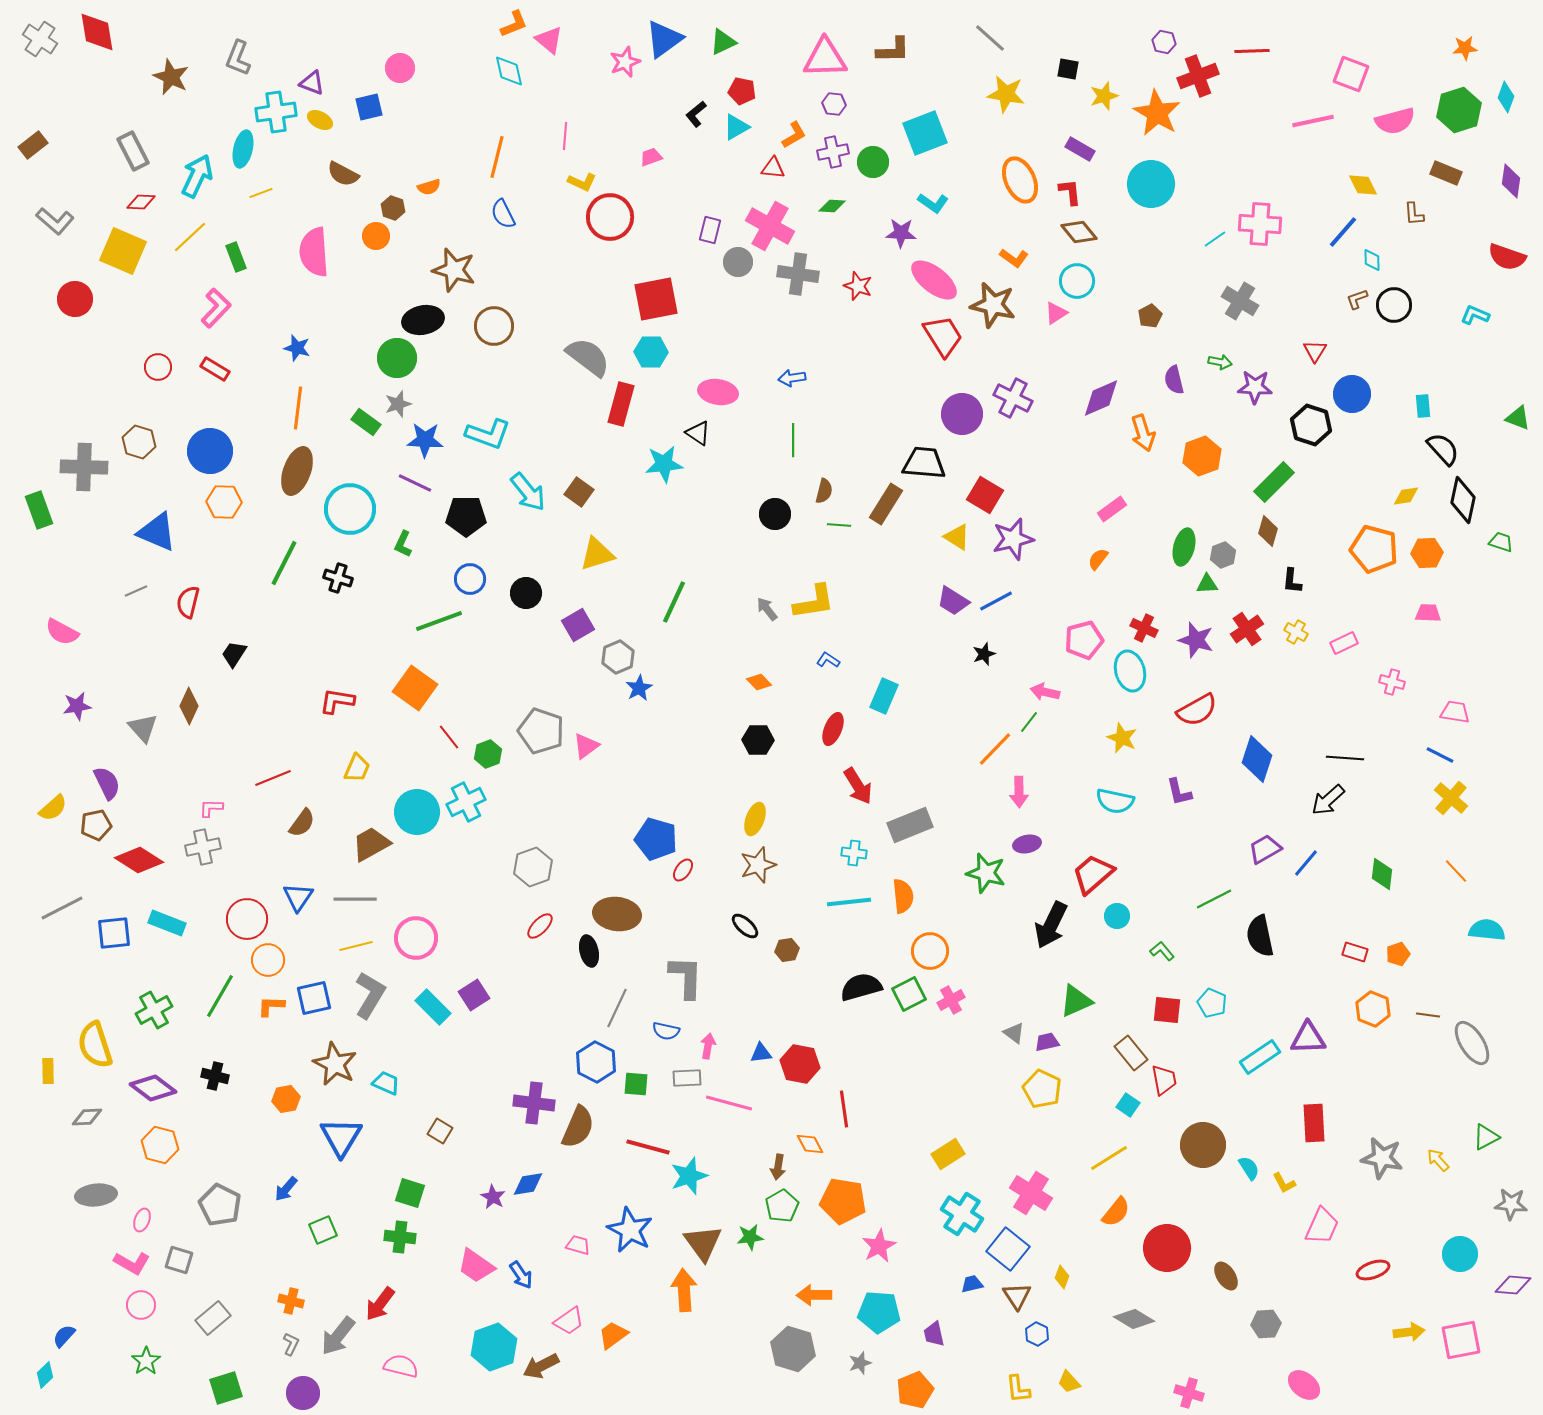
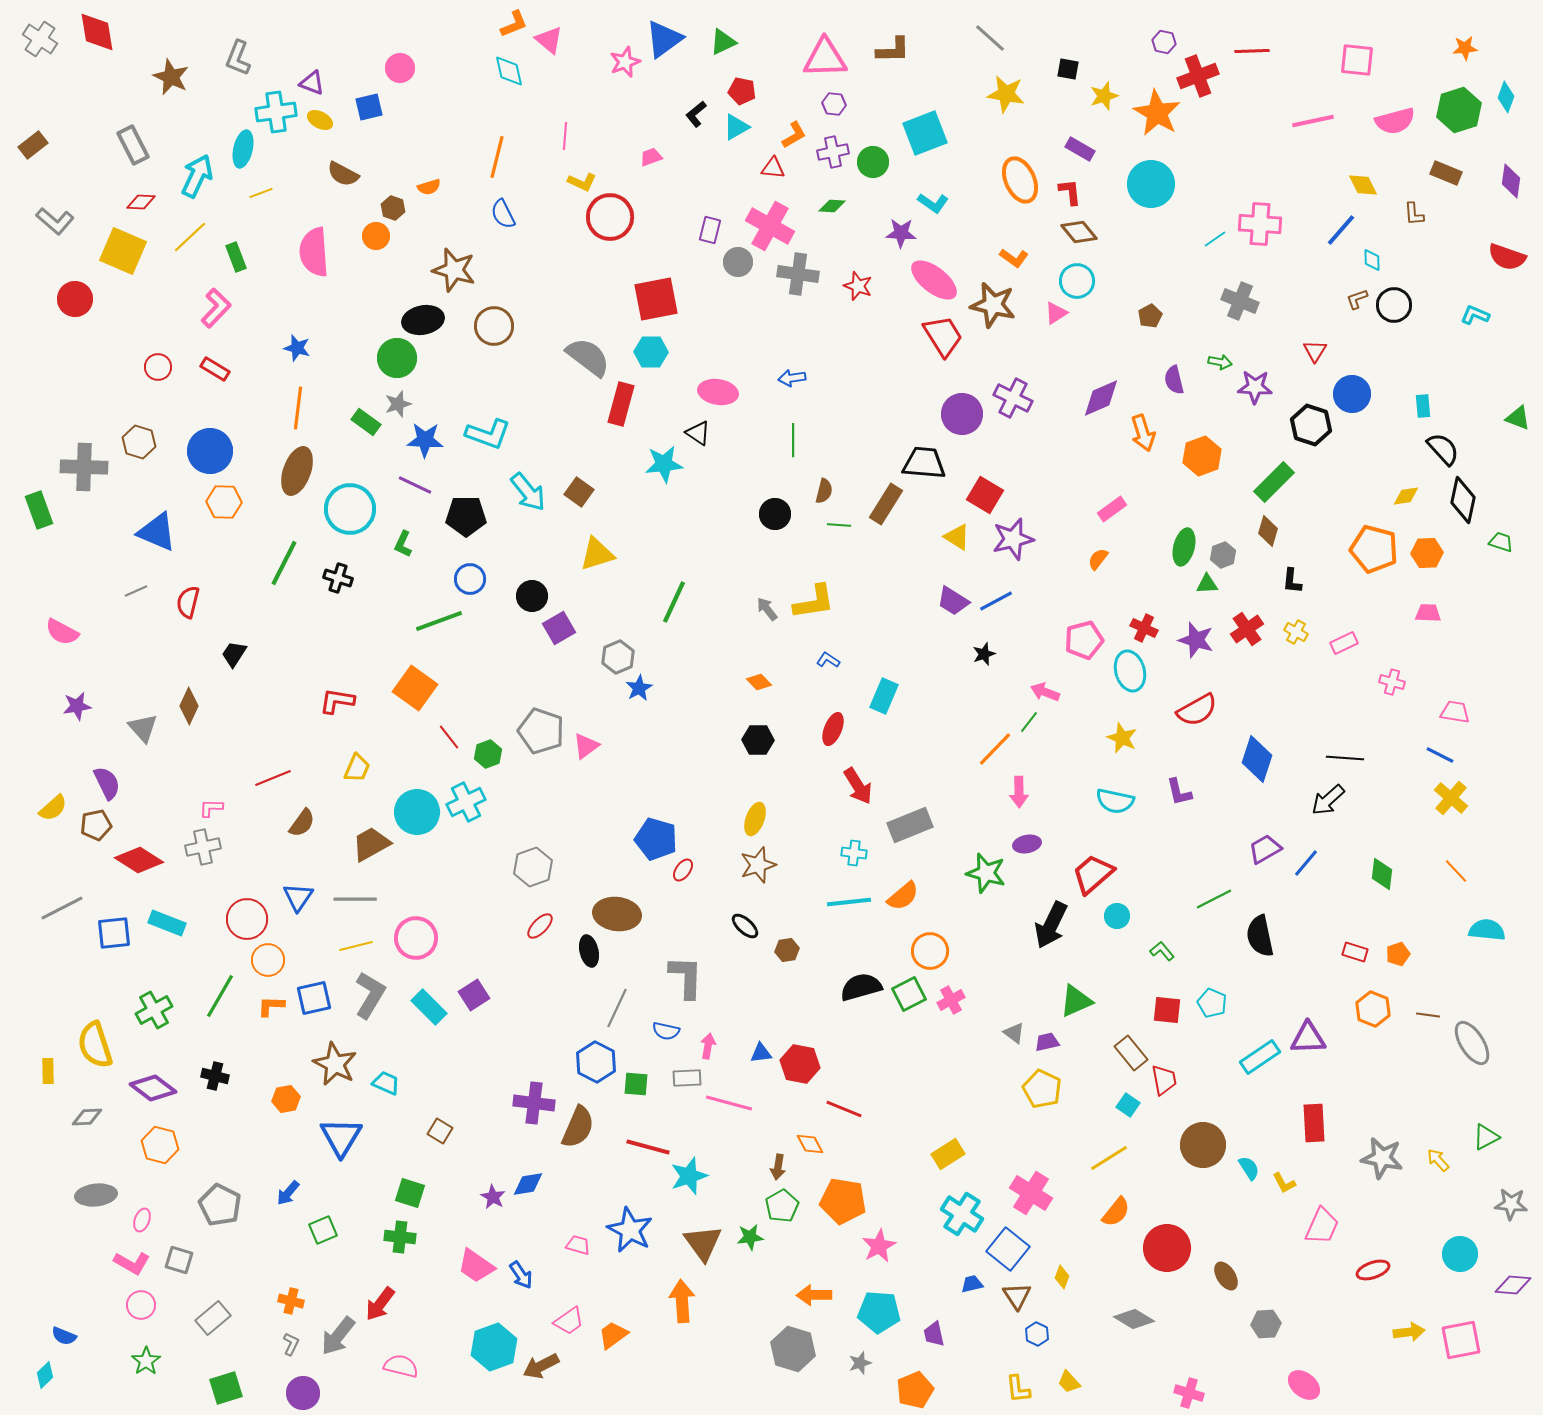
pink square at (1351, 74): moved 6 px right, 14 px up; rotated 15 degrees counterclockwise
gray rectangle at (133, 151): moved 6 px up
blue line at (1343, 232): moved 2 px left, 2 px up
gray cross at (1240, 301): rotated 9 degrees counterclockwise
purple line at (415, 483): moved 2 px down
black circle at (526, 593): moved 6 px right, 3 px down
purple square at (578, 625): moved 19 px left, 3 px down
pink arrow at (1045, 692): rotated 8 degrees clockwise
orange semicircle at (903, 896): rotated 56 degrees clockwise
cyan rectangle at (433, 1007): moved 4 px left
red line at (844, 1109): rotated 60 degrees counterclockwise
blue arrow at (286, 1189): moved 2 px right, 4 px down
orange arrow at (684, 1290): moved 2 px left, 11 px down
blue semicircle at (64, 1336): rotated 110 degrees counterclockwise
